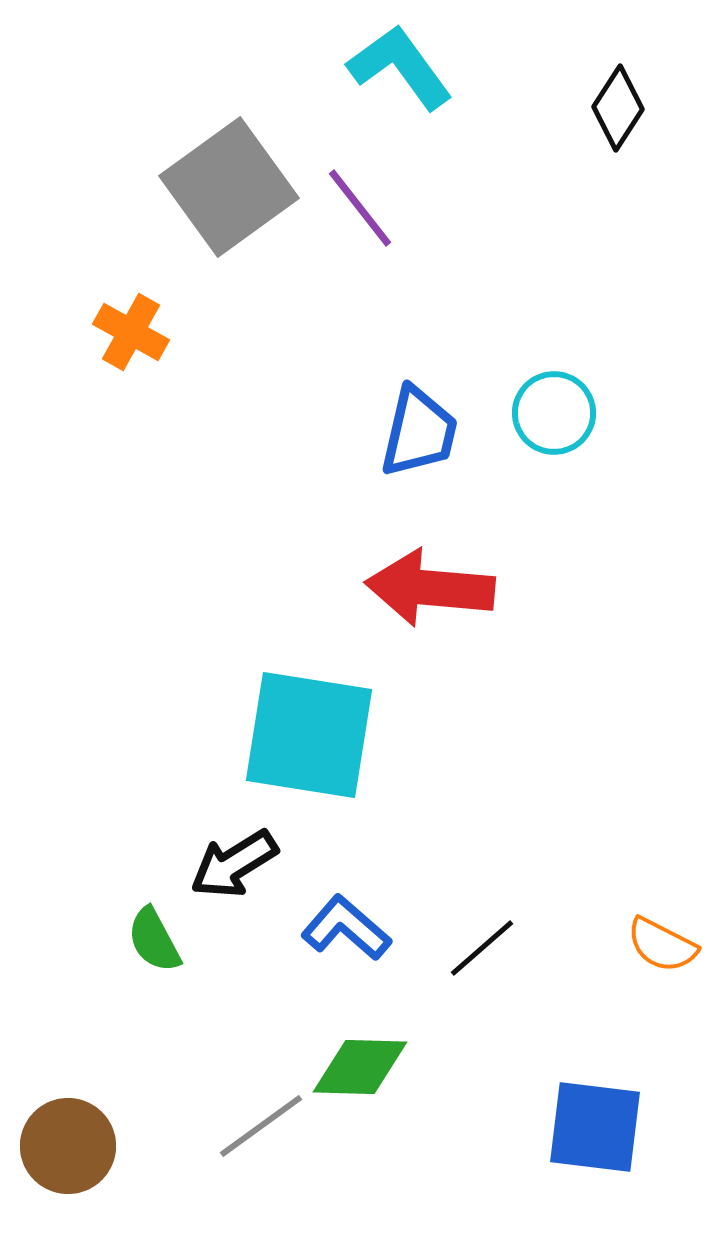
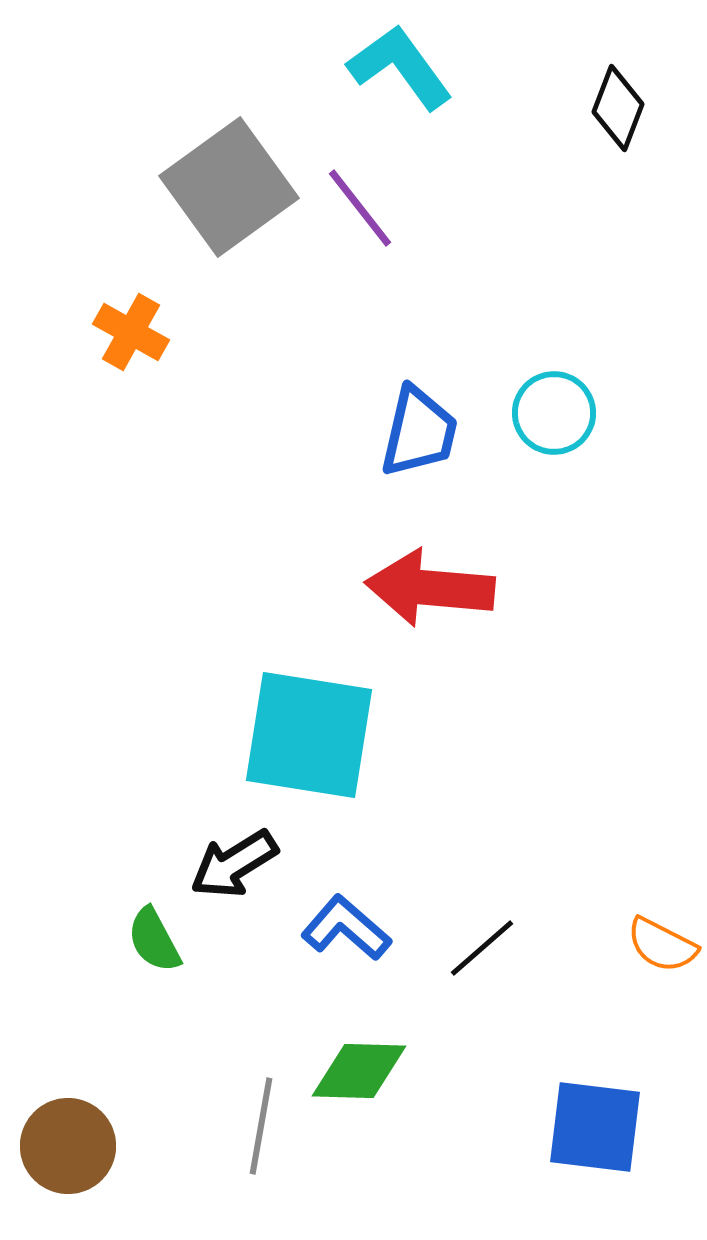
black diamond: rotated 12 degrees counterclockwise
green diamond: moved 1 px left, 4 px down
gray line: rotated 44 degrees counterclockwise
